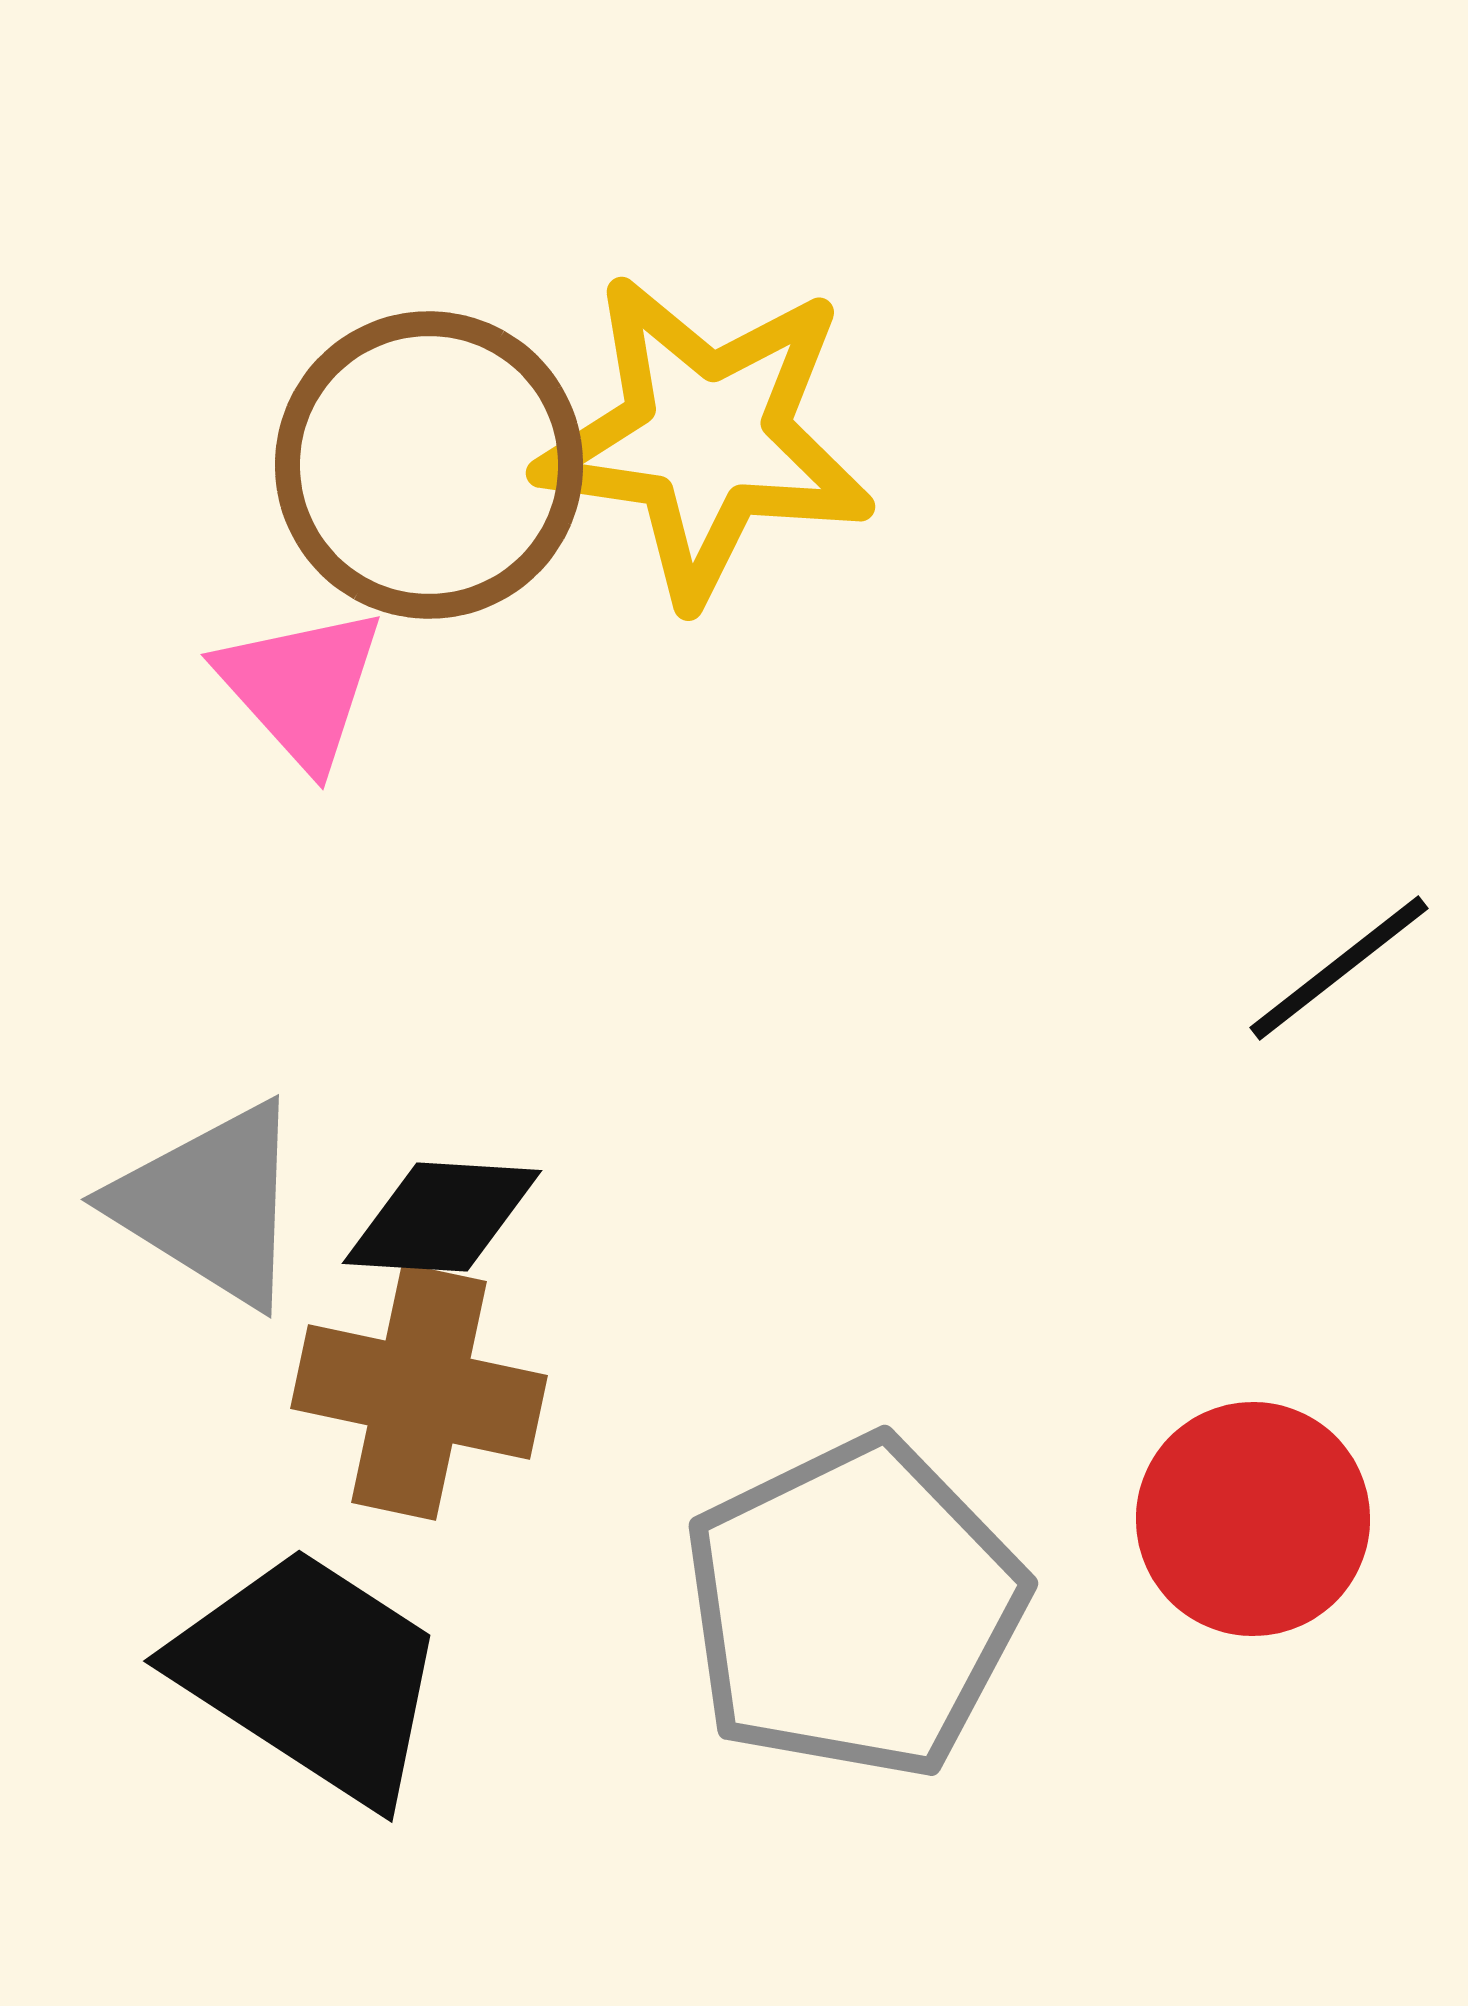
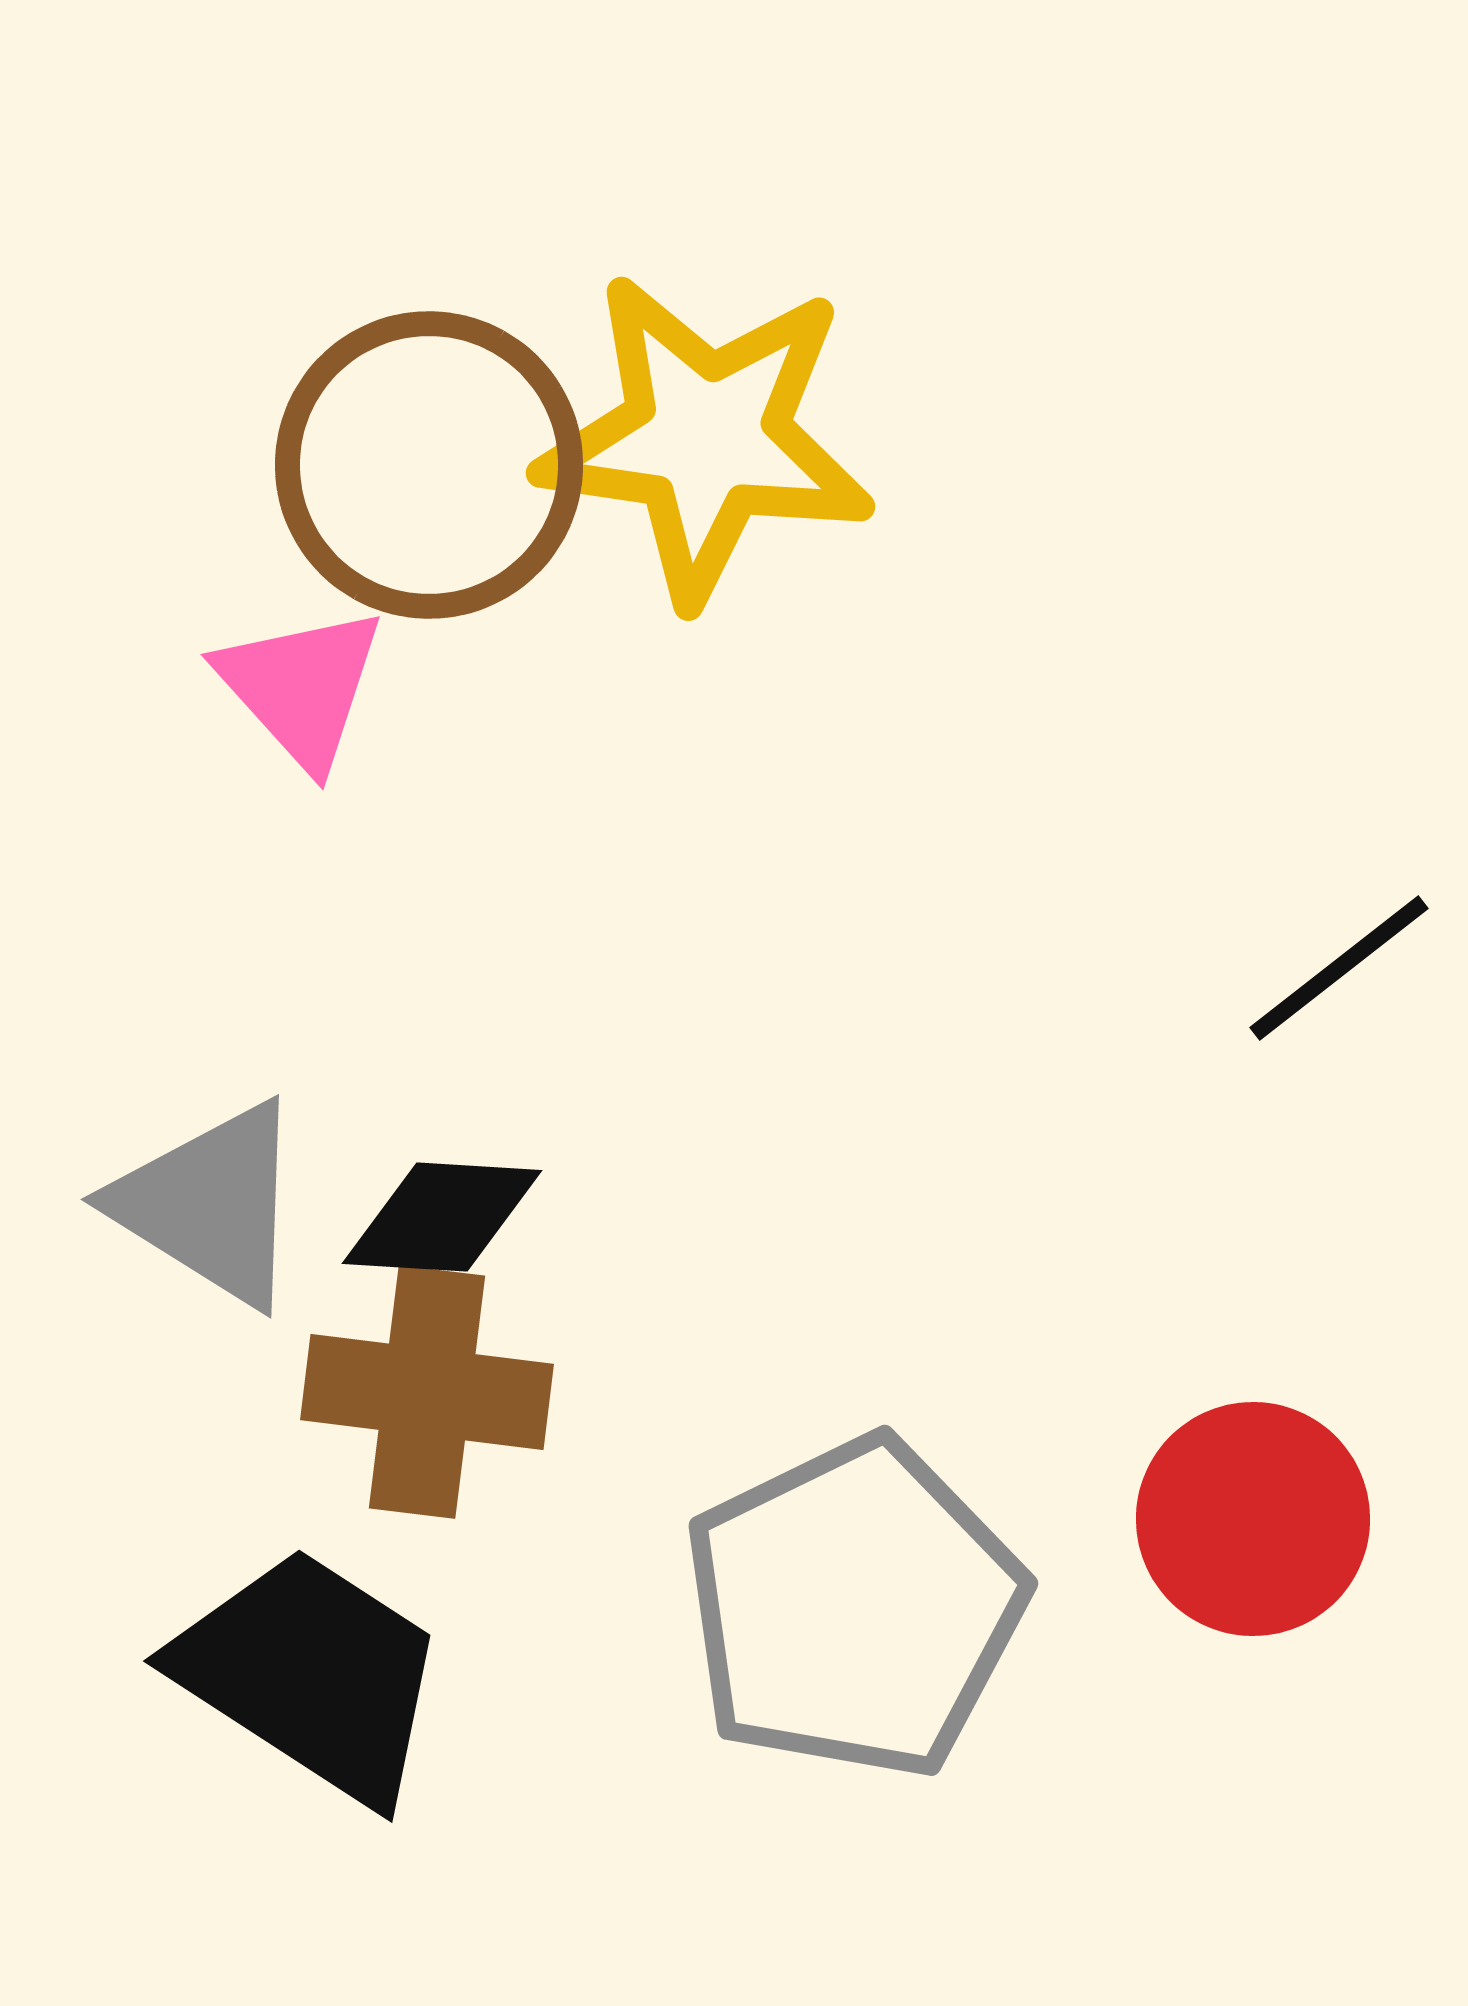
brown cross: moved 8 px right; rotated 5 degrees counterclockwise
